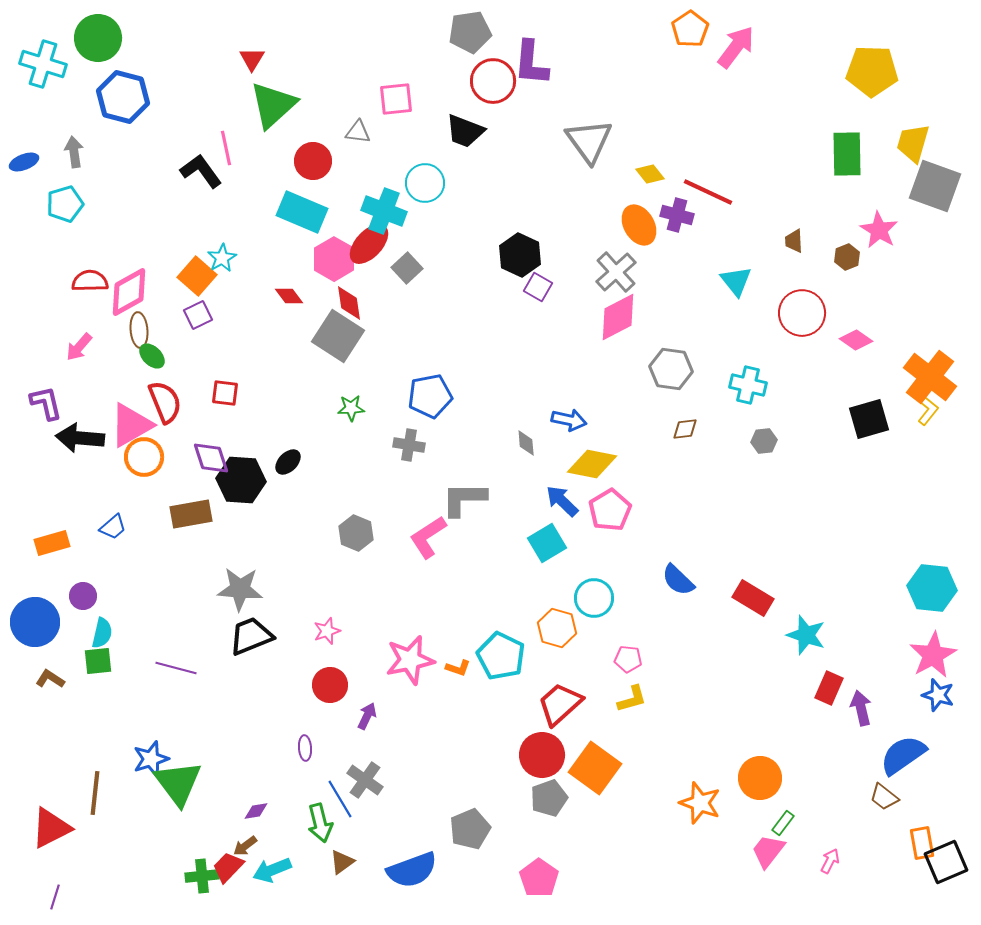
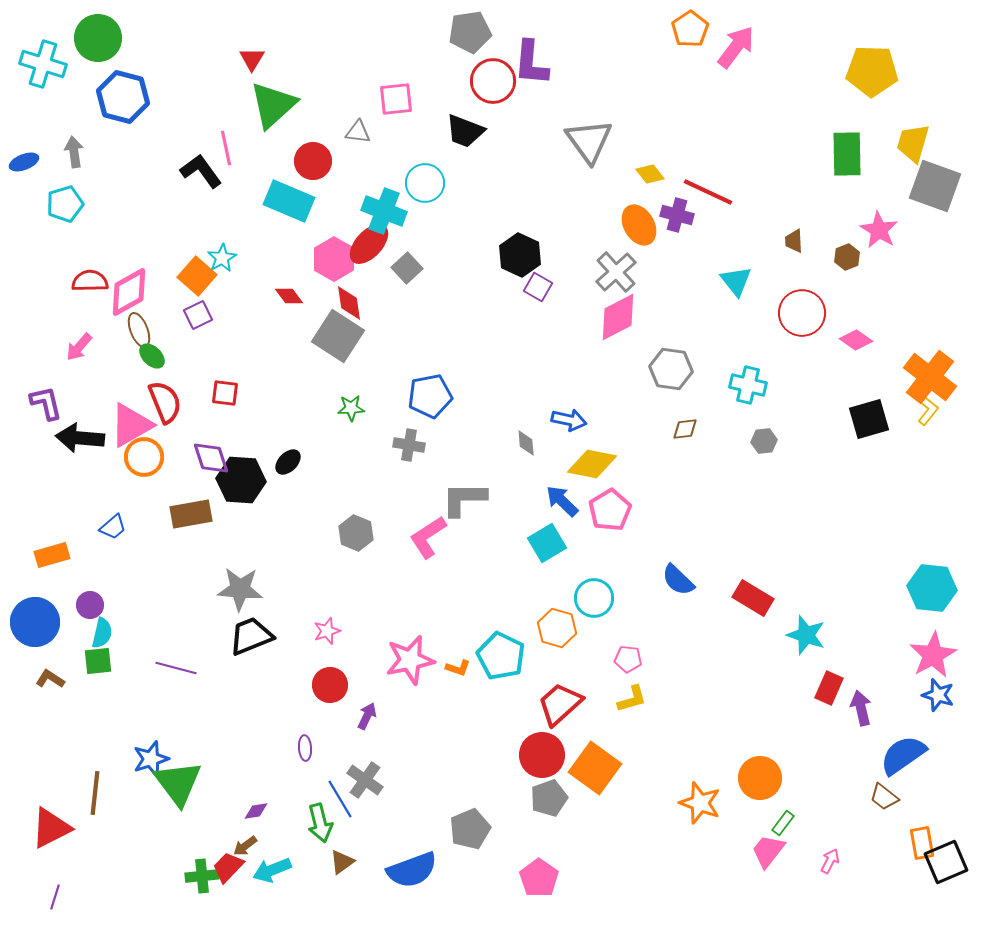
cyan rectangle at (302, 212): moved 13 px left, 11 px up
brown ellipse at (139, 330): rotated 16 degrees counterclockwise
orange rectangle at (52, 543): moved 12 px down
purple circle at (83, 596): moved 7 px right, 9 px down
